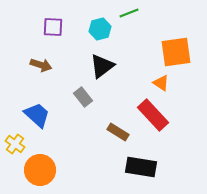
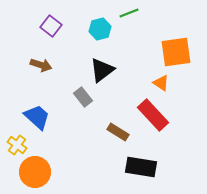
purple square: moved 2 px left, 1 px up; rotated 35 degrees clockwise
black triangle: moved 4 px down
blue trapezoid: moved 2 px down
yellow cross: moved 2 px right, 1 px down
orange circle: moved 5 px left, 2 px down
